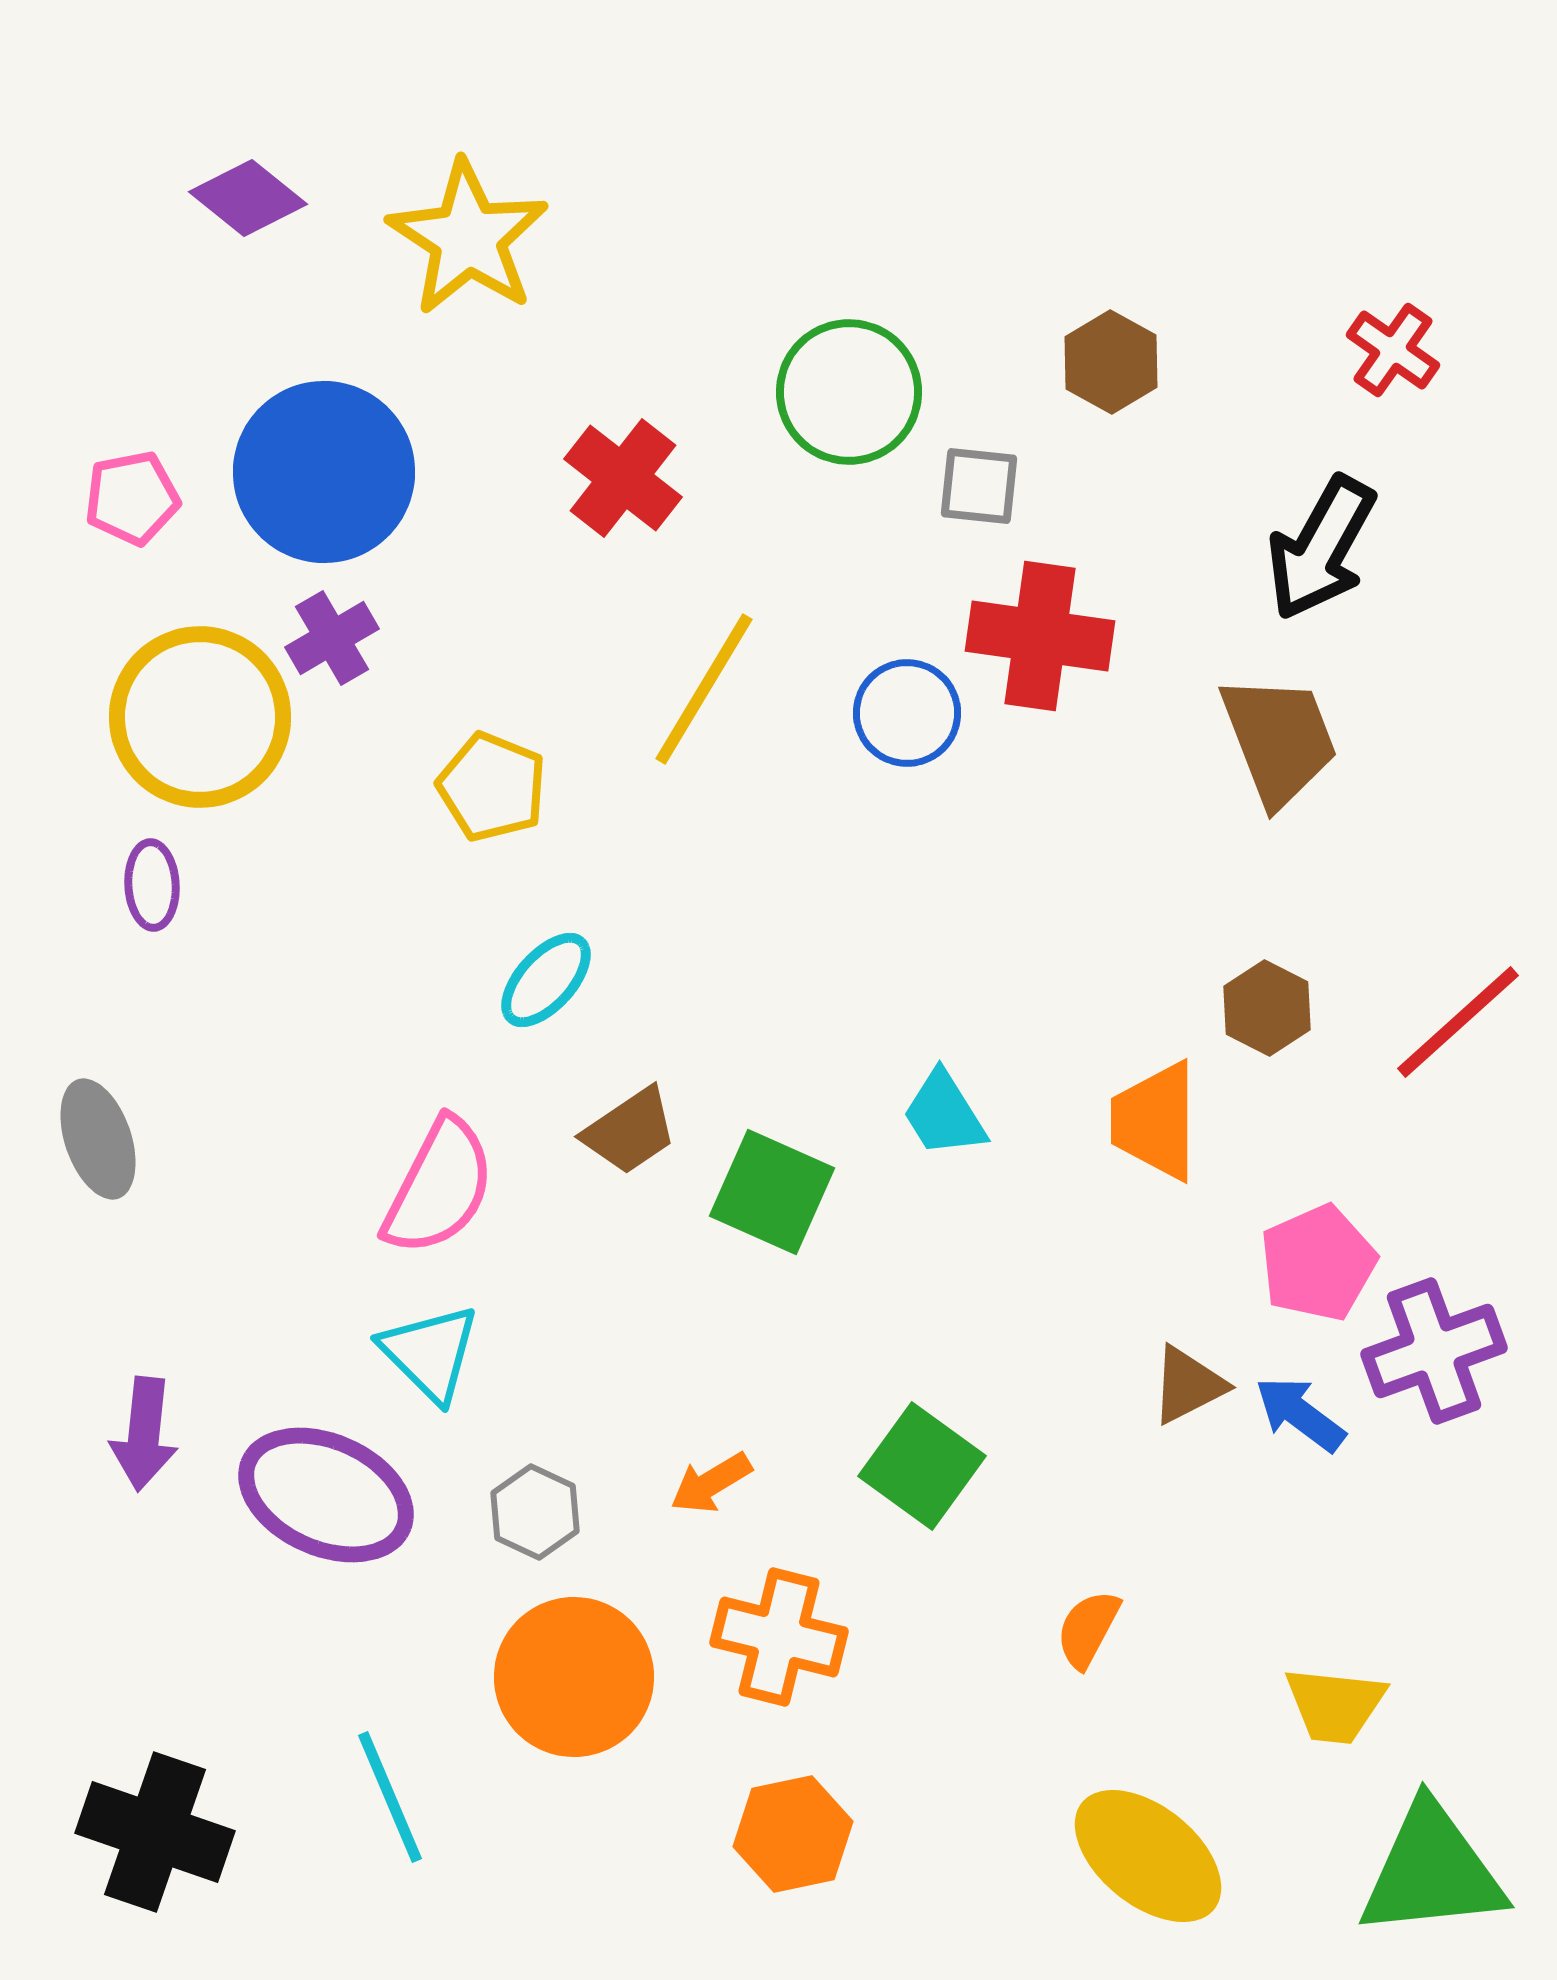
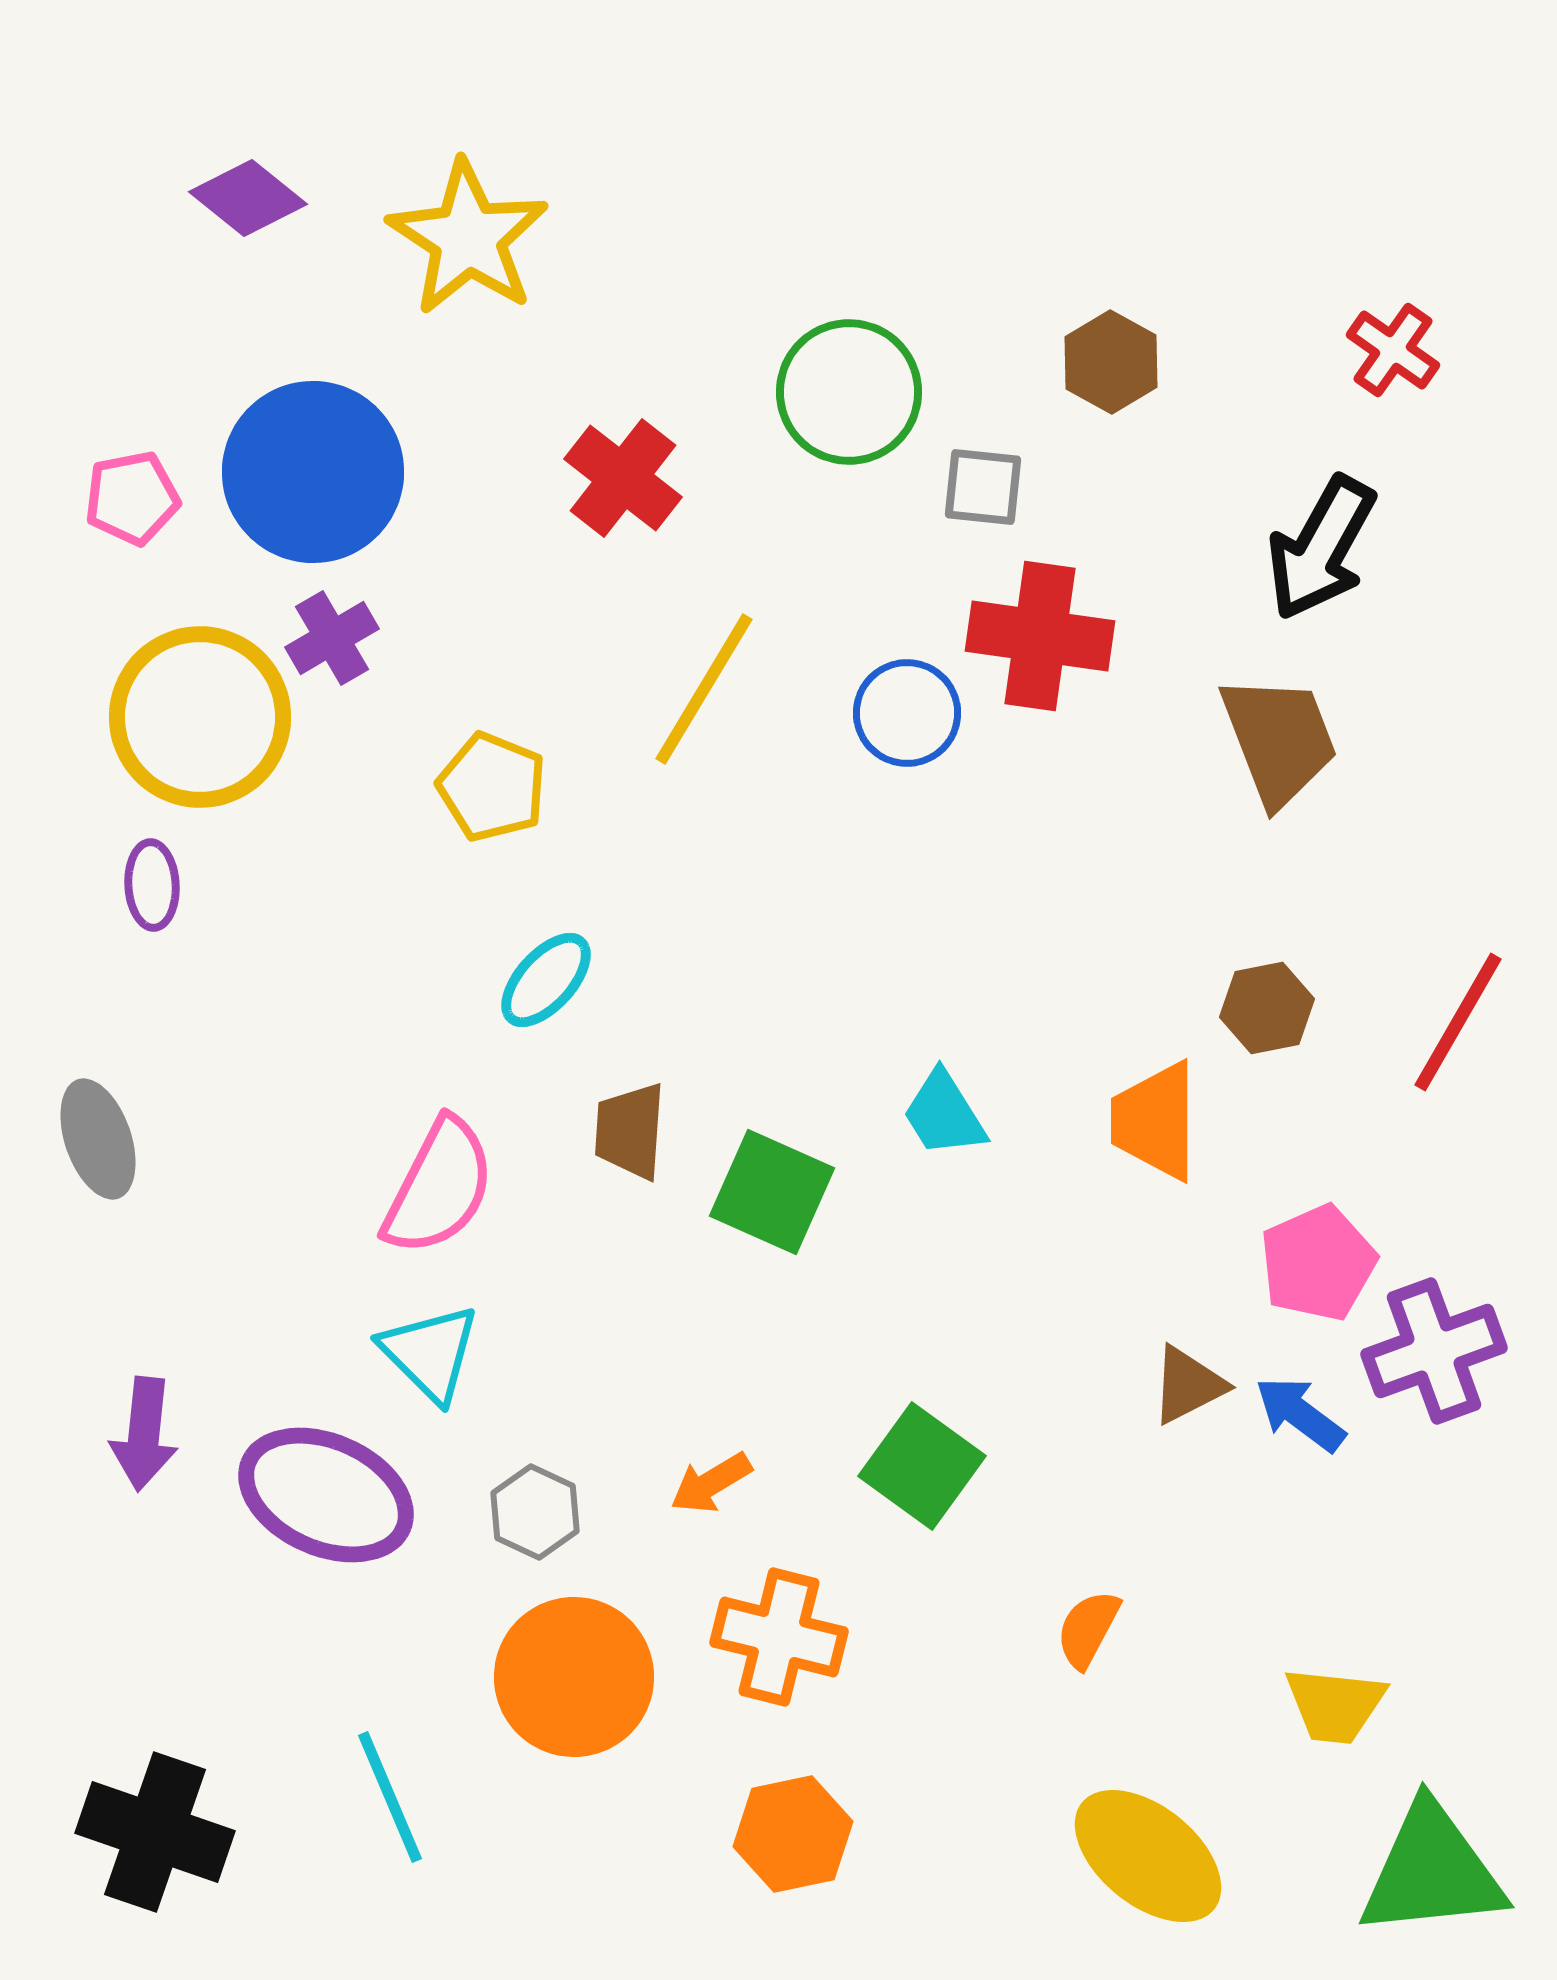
blue circle at (324, 472): moved 11 px left
gray square at (979, 486): moved 4 px right, 1 px down
brown hexagon at (1267, 1008): rotated 22 degrees clockwise
red line at (1458, 1022): rotated 18 degrees counterclockwise
brown trapezoid at (630, 1131): rotated 128 degrees clockwise
